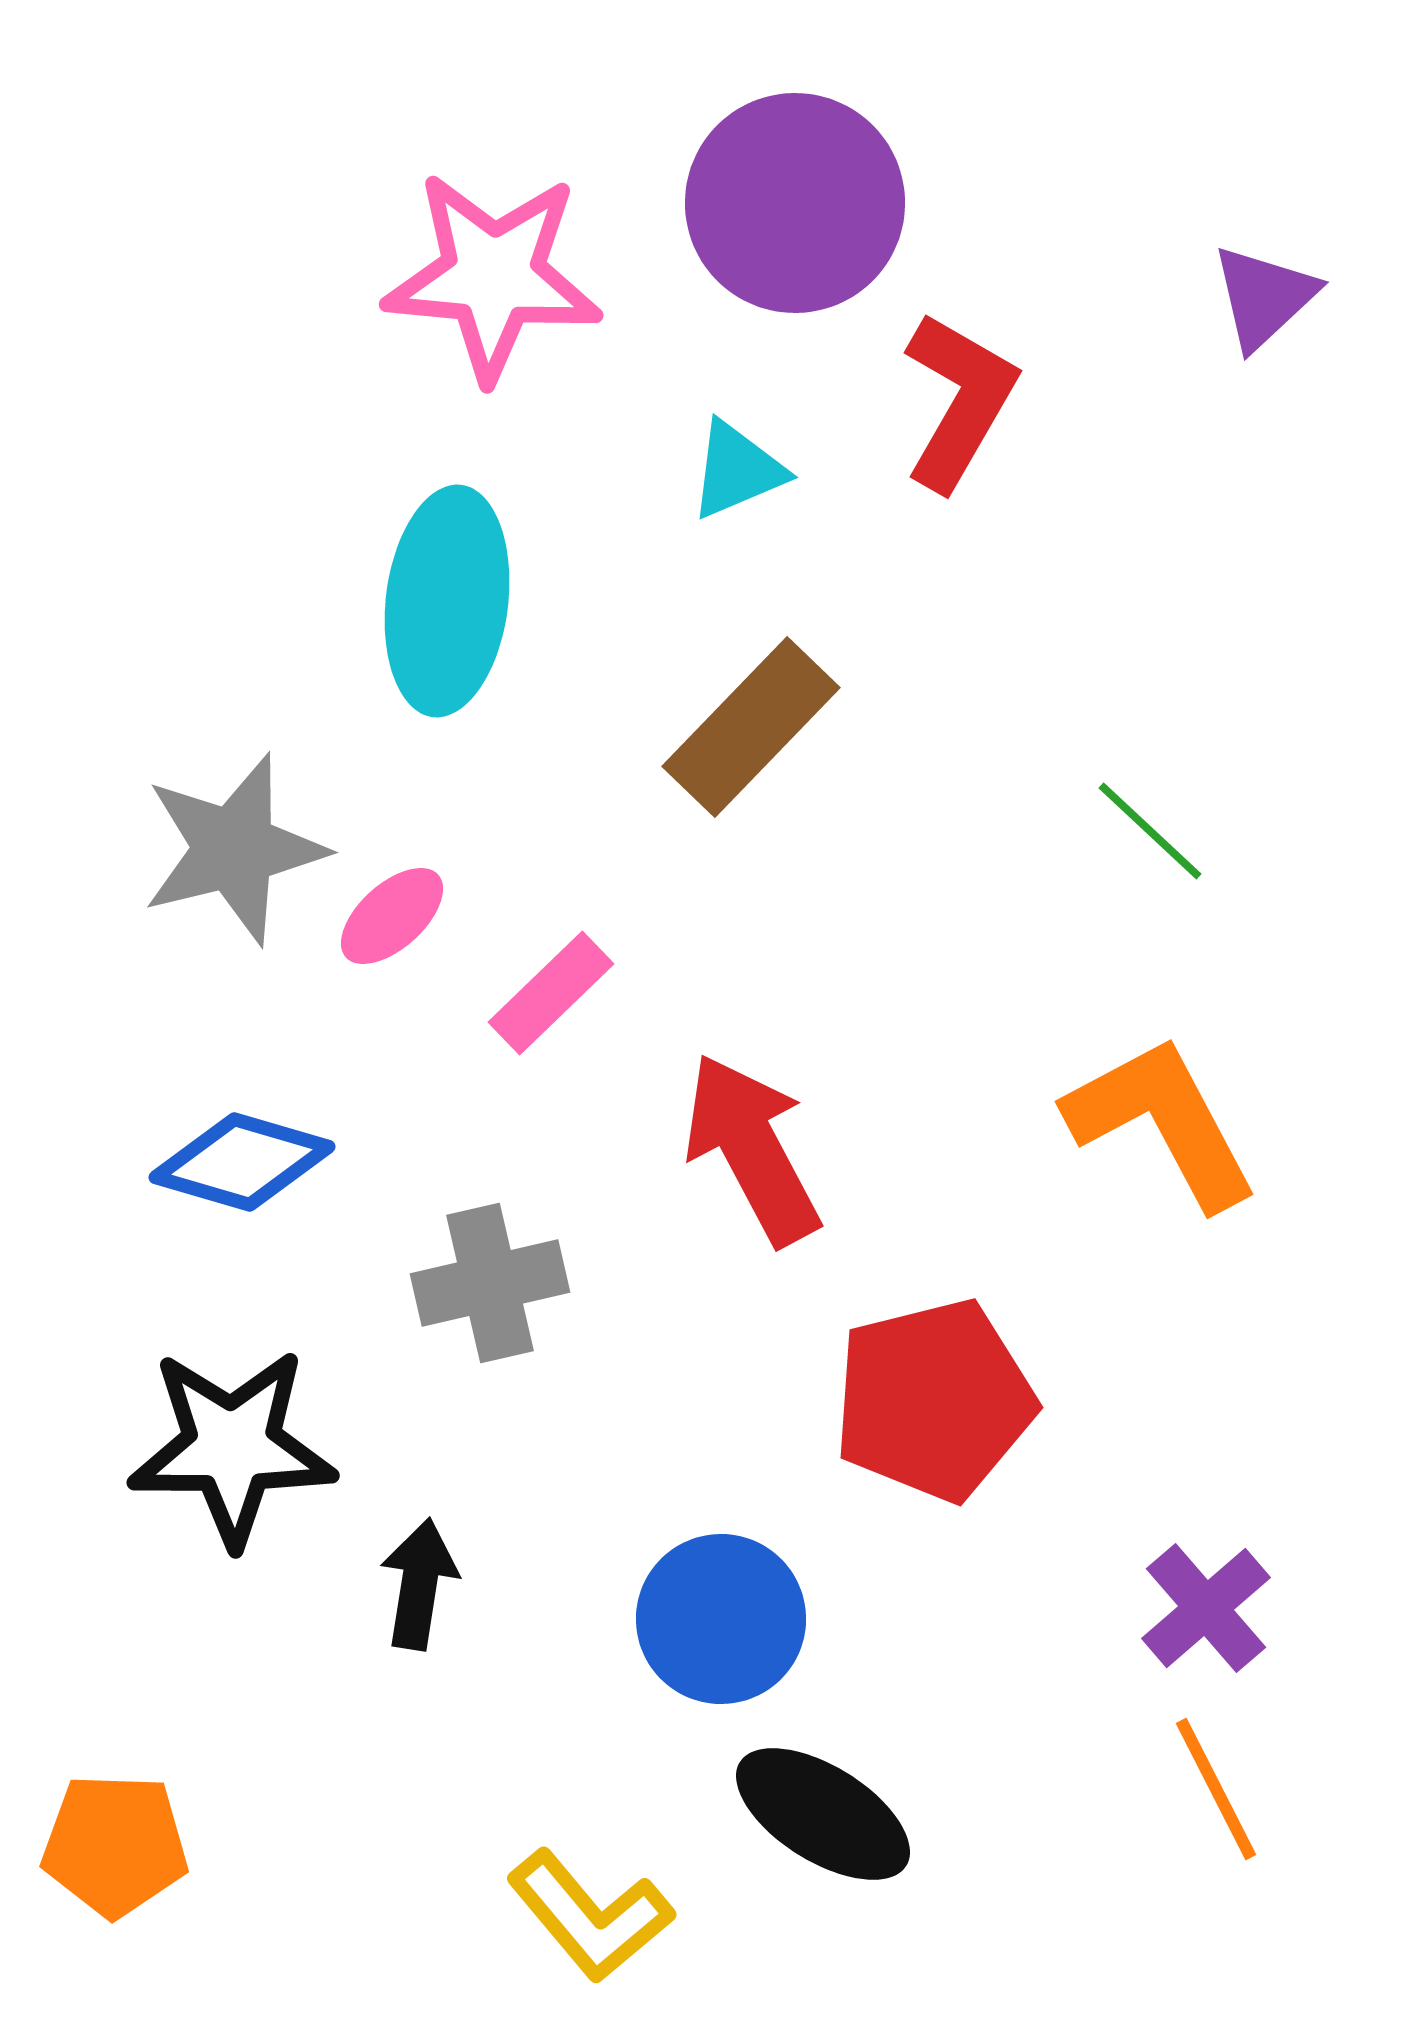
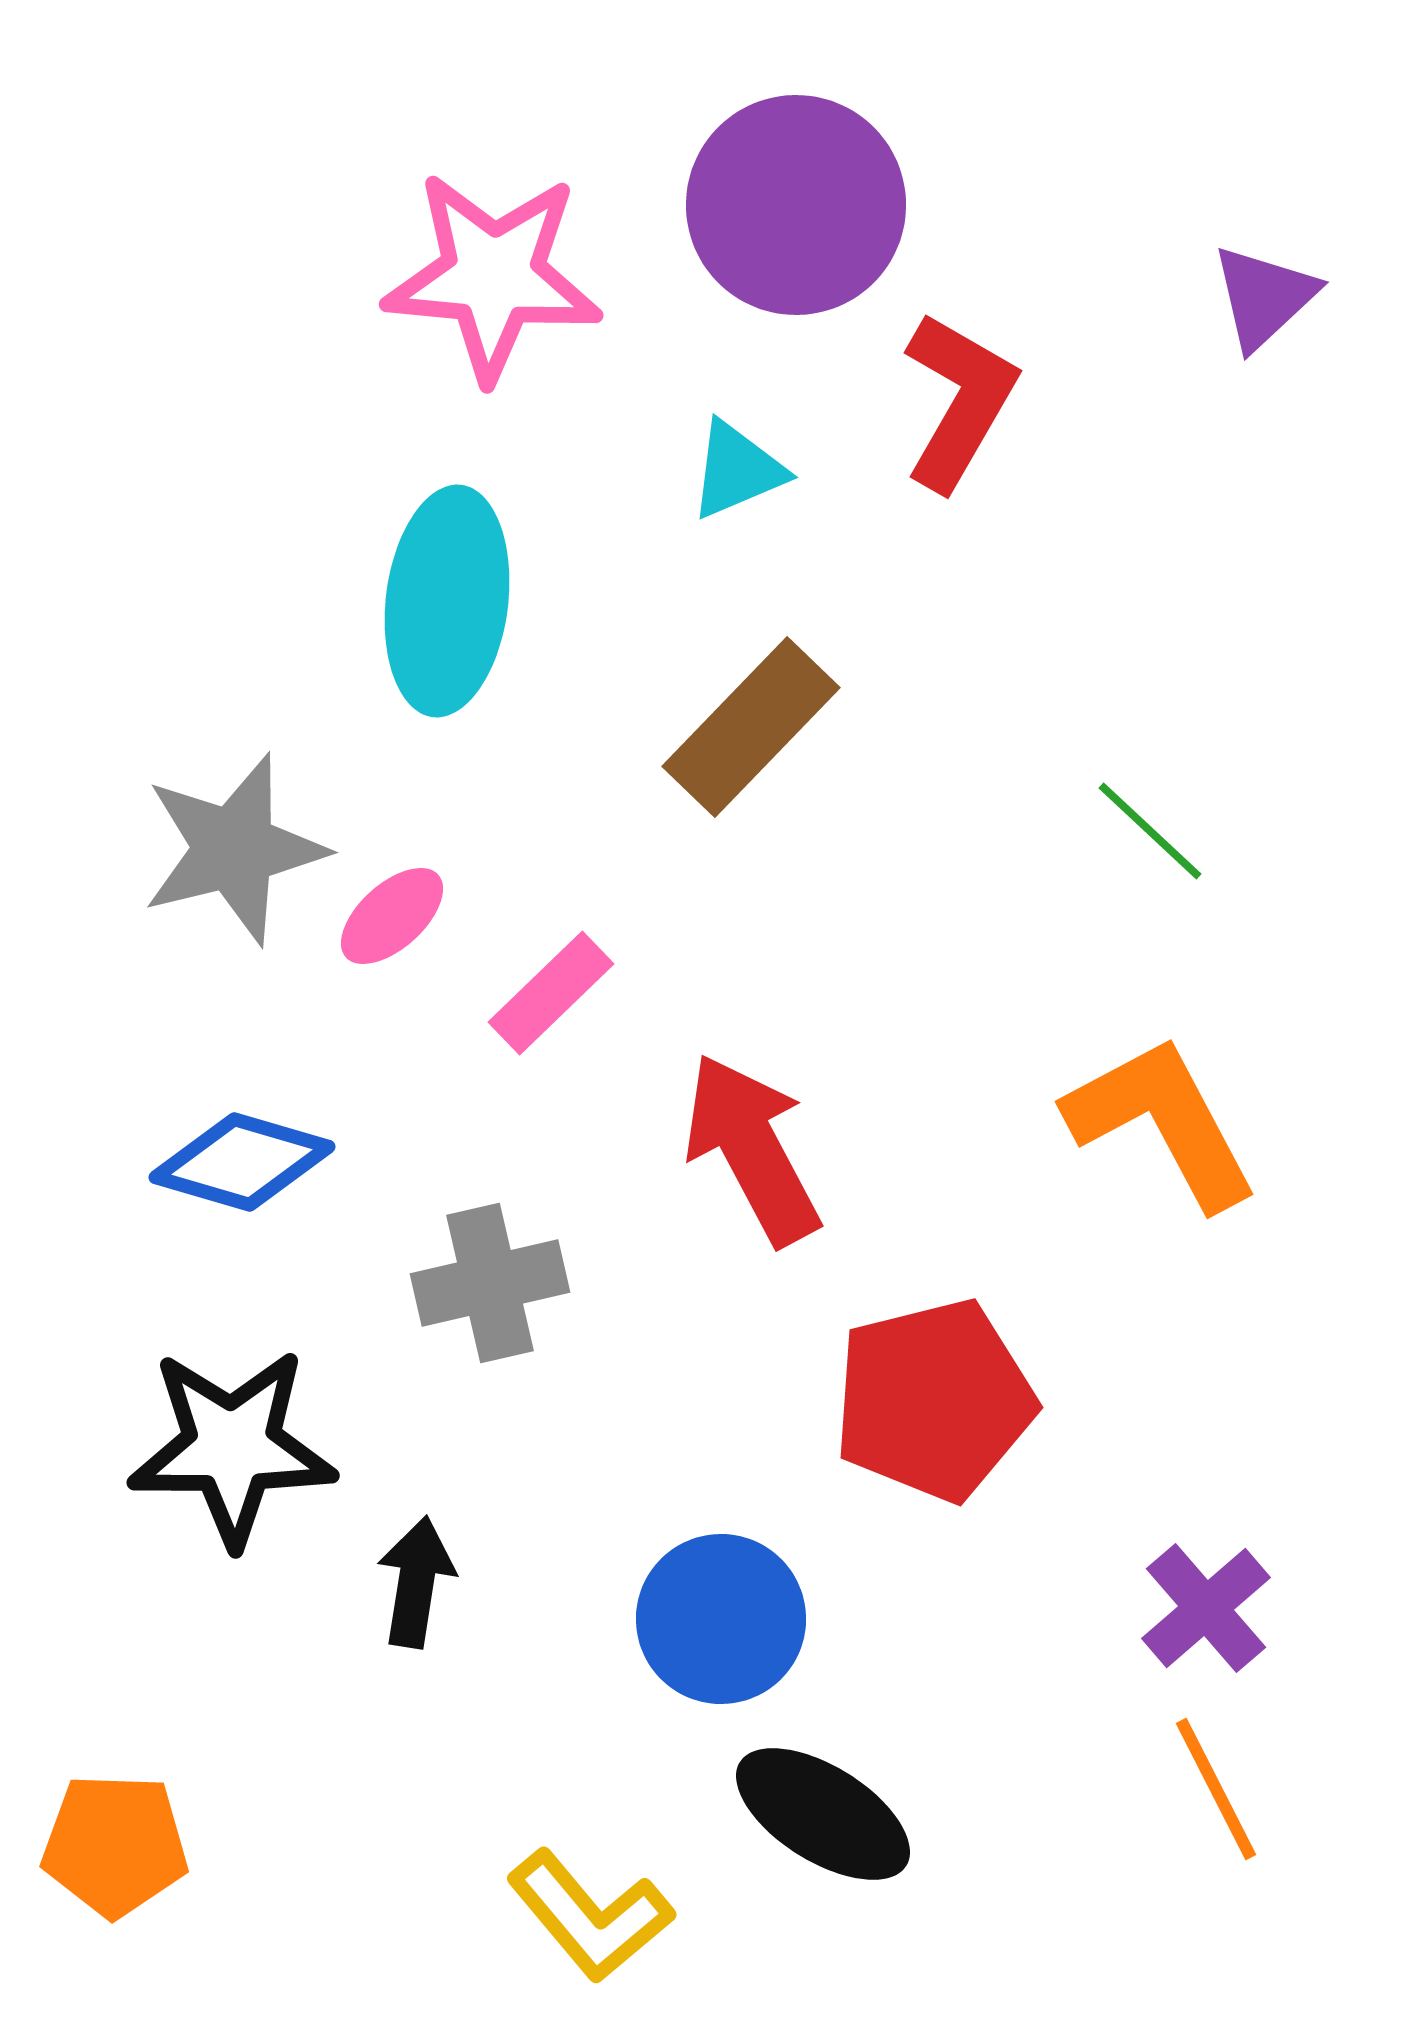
purple circle: moved 1 px right, 2 px down
black arrow: moved 3 px left, 2 px up
